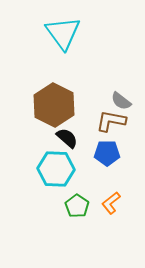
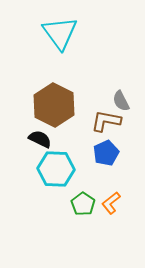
cyan triangle: moved 3 px left
gray semicircle: rotated 25 degrees clockwise
brown L-shape: moved 5 px left
black semicircle: moved 27 px left, 1 px down; rotated 15 degrees counterclockwise
blue pentagon: moved 1 px left; rotated 25 degrees counterclockwise
green pentagon: moved 6 px right, 2 px up
